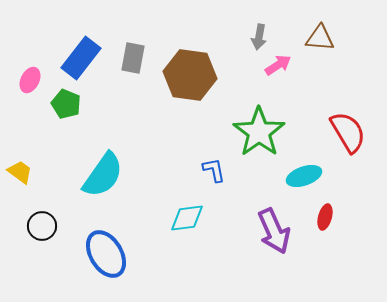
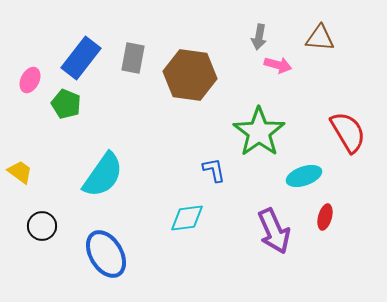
pink arrow: rotated 48 degrees clockwise
